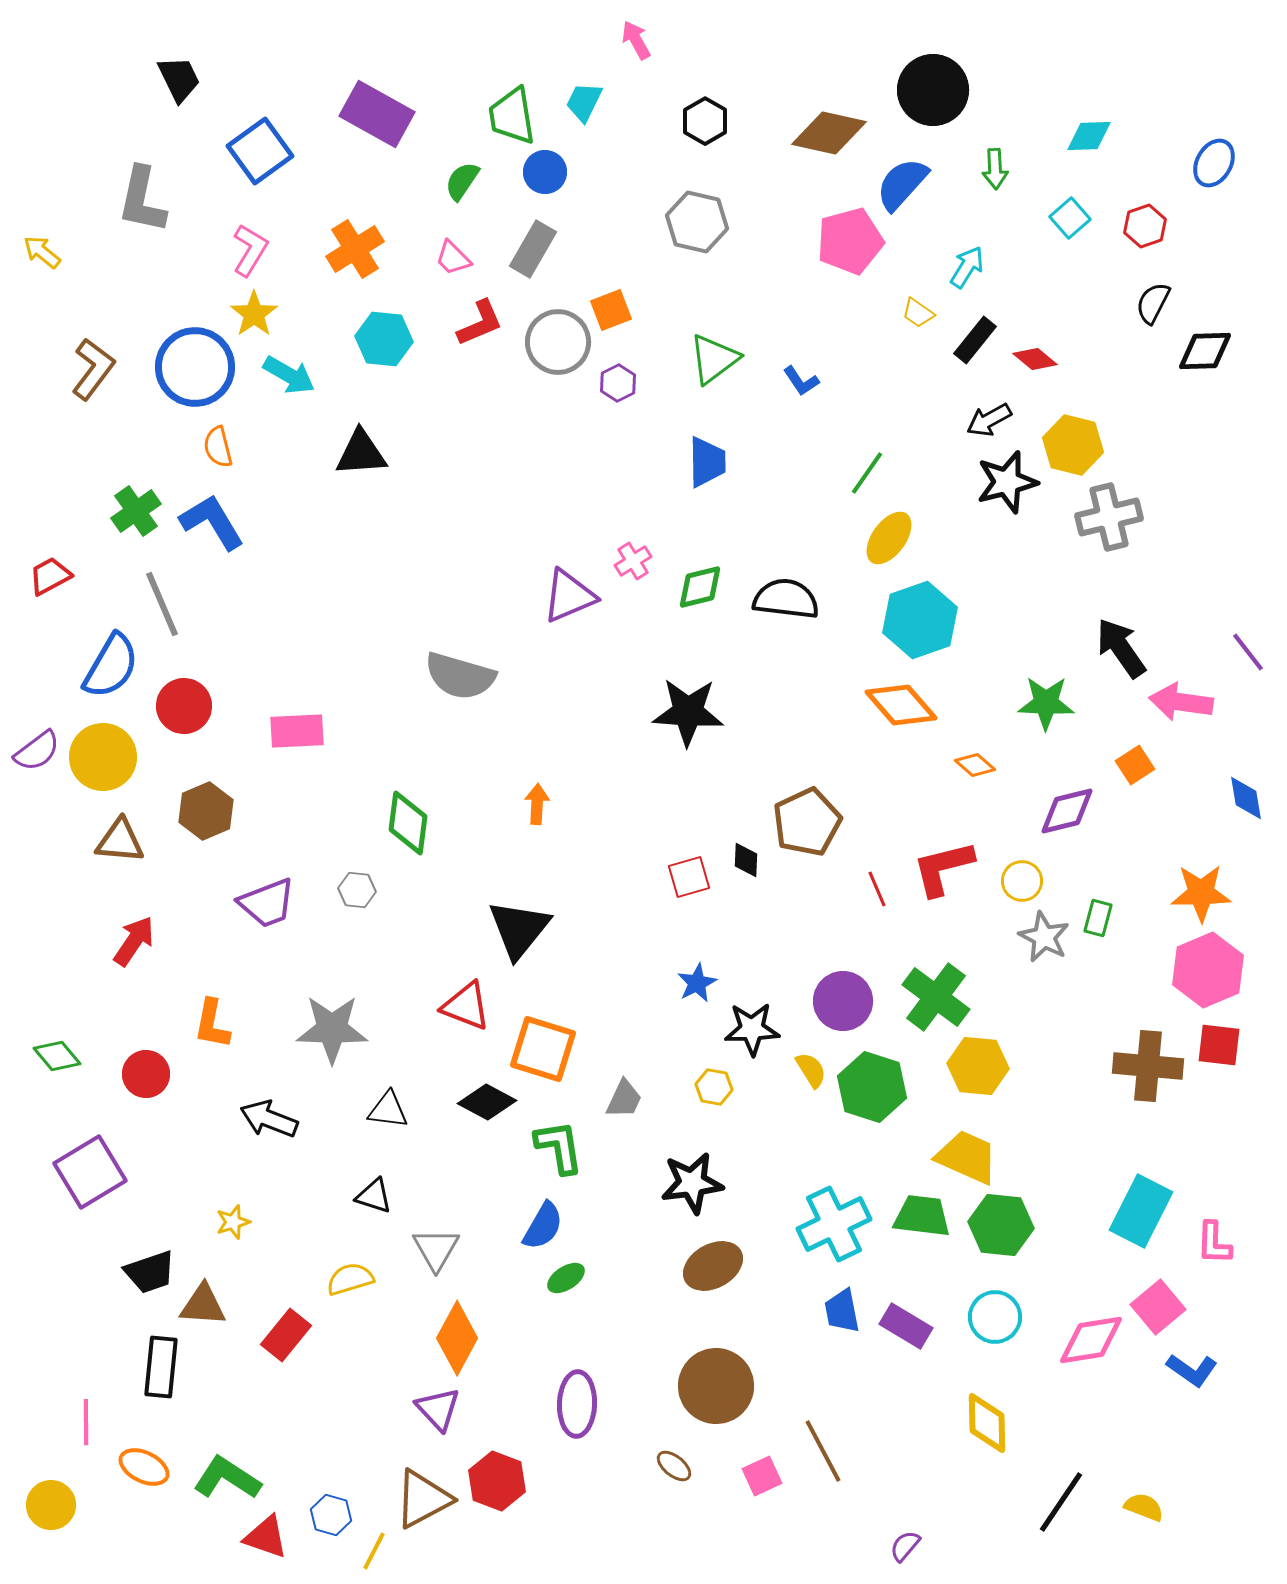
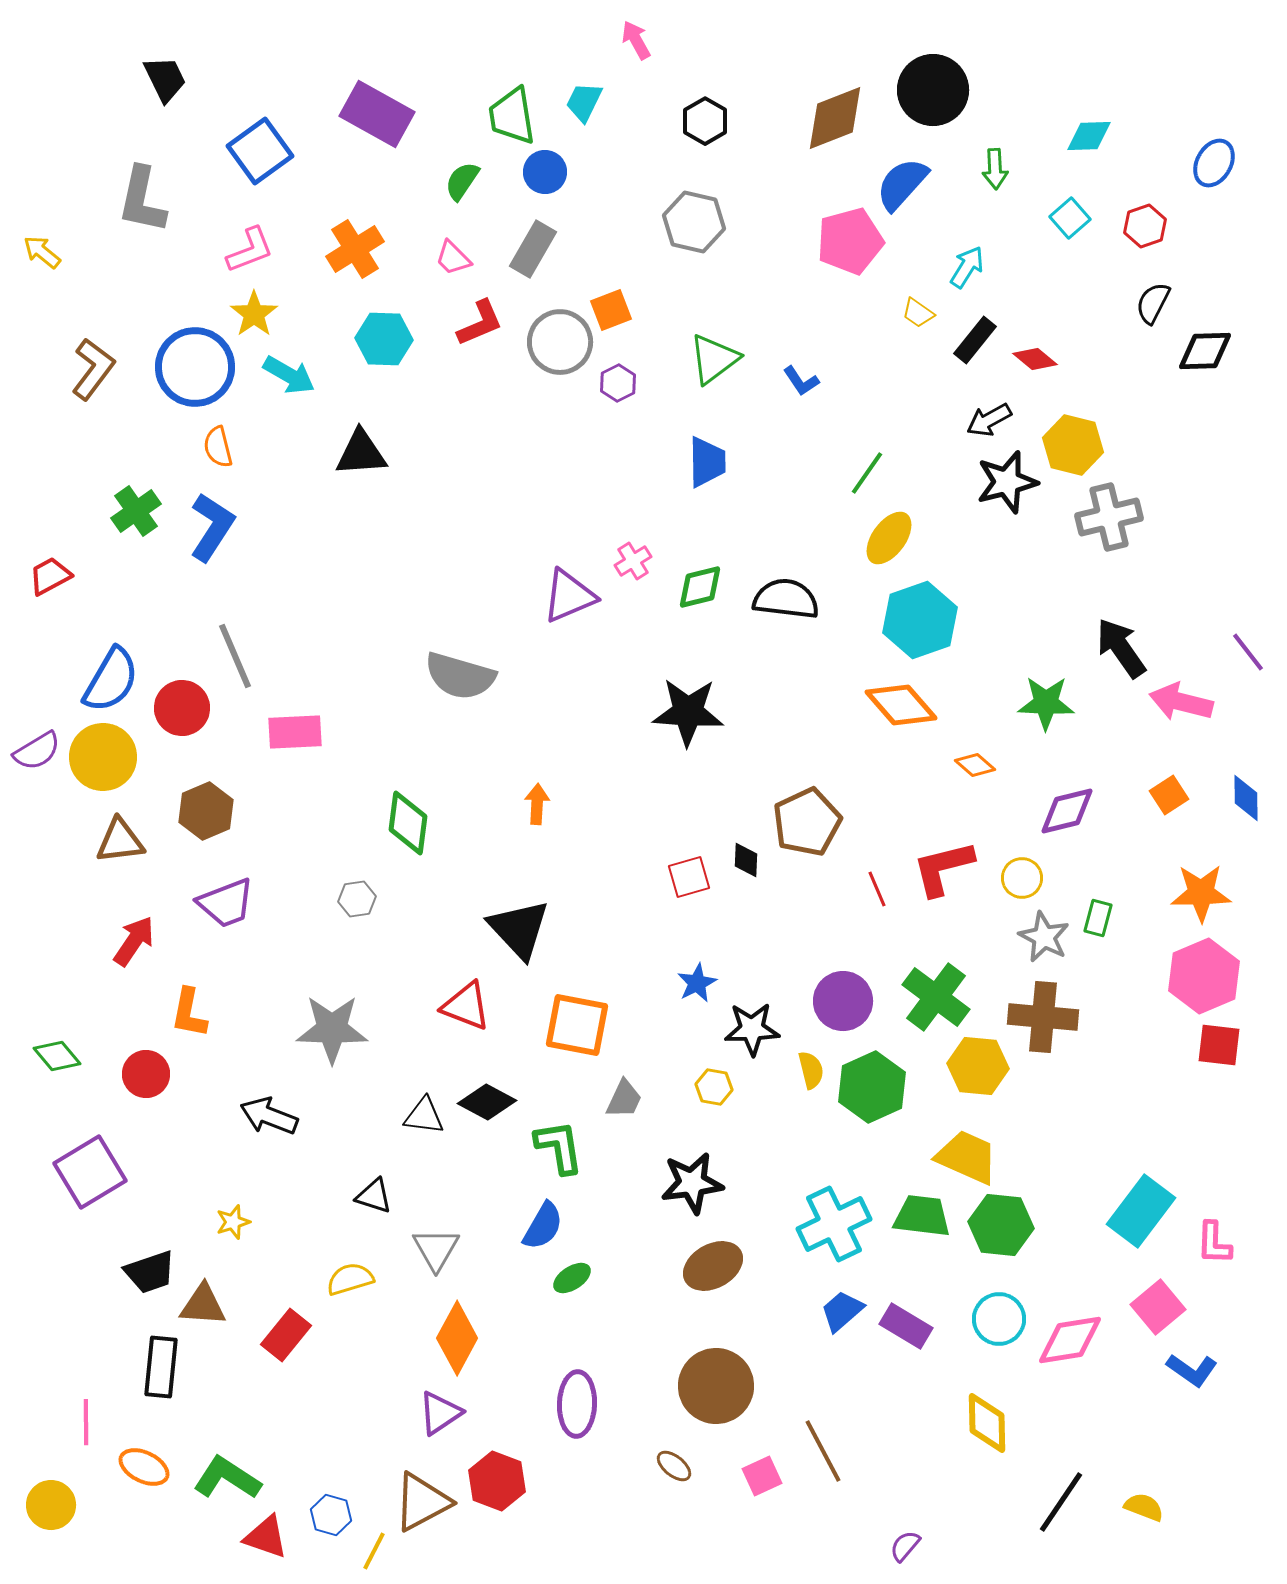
black trapezoid at (179, 79): moved 14 px left
brown diamond at (829, 133): moved 6 px right, 15 px up; rotated 34 degrees counterclockwise
gray hexagon at (697, 222): moved 3 px left
pink L-shape at (250, 250): rotated 38 degrees clockwise
cyan hexagon at (384, 339): rotated 4 degrees counterclockwise
gray circle at (558, 342): moved 2 px right
blue L-shape at (212, 522): moved 5 px down; rotated 64 degrees clockwise
gray line at (162, 604): moved 73 px right, 52 px down
blue semicircle at (111, 666): moved 14 px down
pink arrow at (1181, 702): rotated 6 degrees clockwise
red circle at (184, 706): moved 2 px left, 2 px down
pink rectangle at (297, 731): moved 2 px left, 1 px down
purple semicircle at (37, 751): rotated 6 degrees clockwise
orange square at (1135, 765): moved 34 px right, 30 px down
blue diamond at (1246, 798): rotated 9 degrees clockwise
brown triangle at (120, 841): rotated 12 degrees counterclockwise
yellow circle at (1022, 881): moved 3 px up
gray hexagon at (357, 890): moved 9 px down; rotated 15 degrees counterclockwise
purple trapezoid at (267, 903): moved 41 px left
black triangle at (519, 929): rotated 22 degrees counterclockwise
pink hexagon at (1208, 970): moved 4 px left, 6 px down
orange L-shape at (212, 1024): moved 23 px left, 11 px up
orange square at (543, 1049): moved 34 px right, 24 px up; rotated 6 degrees counterclockwise
brown cross at (1148, 1066): moved 105 px left, 49 px up
yellow semicircle at (811, 1070): rotated 18 degrees clockwise
green hexagon at (872, 1087): rotated 18 degrees clockwise
black triangle at (388, 1110): moved 36 px right, 6 px down
black arrow at (269, 1119): moved 3 px up
cyan rectangle at (1141, 1211): rotated 10 degrees clockwise
green ellipse at (566, 1278): moved 6 px right
blue trapezoid at (842, 1311): rotated 60 degrees clockwise
cyan circle at (995, 1317): moved 4 px right, 2 px down
pink diamond at (1091, 1340): moved 21 px left
purple triangle at (438, 1409): moved 2 px right, 4 px down; rotated 39 degrees clockwise
brown triangle at (423, 1499): moved 1 px left, 3 px down
